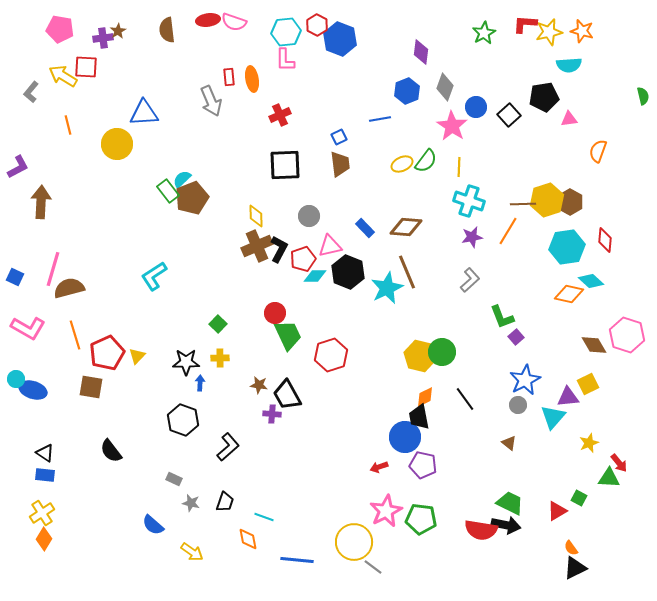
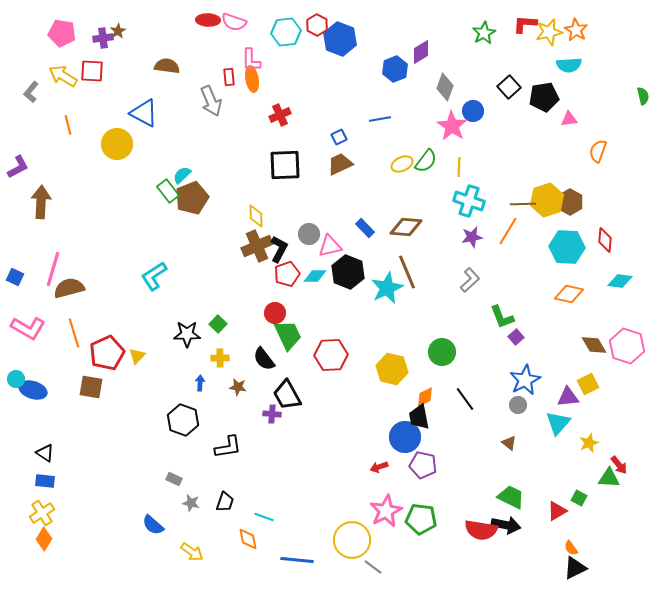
red ellipse at (208, 20): rotated 10 degrees clockwise
pink pentagon at (60, 29): moved 2 px right, 4 px down
brown semicircle at (167, 30): moved 36 px down; rotated 105 degrees clockwise
orange star at (582, 31): moved 6 px left, 1 px up; rotated 15 degrees clockwise
purple diamond at (421, 52): rotated 50 degrees clockwise
pink L-shape at (285, 60): moved 34 px left
red square at (86, 67): moved 6 px right, 4 px down
blue hexagon at (407, 91): moved 12 px left, 22 px up
blue circle at (476, 107): moved 3 px left, 4 px down
blue triangle at (144, 113): rotated 32 degrees clockwise
black square at (509, 115): moved 28 px up
brown trapezoid at (340, 164): rotated 108 degrees counterclockwise
cyan semicircle at (182, 179): moved 4 px up
gray circle at (309, 216): moved 18 px down
cyan hexagon at (567, 247): rotated 12 degrees clockwise
red pentagon at (303, 259): moved 16 px left, 15 px down
cyan diamond at (591, 281): moved 29 px right; rotated 35 degrees counterclockwise
orange line at (75, 335): moved 1 px left, 2 px up
pink hexagon at (627, 335): moved 11 px down
red hexagon at (331, 355): rotated 16 degrees clockwise
yellow hexagon at (420, 356): moved 28 px left, 13 px down
black star at (186, 362): moved 1 px right, 28 px up
brown star at (259, 385): moved 21 px left, 2 px down
cyan triangle at (553, 417): moved 5 px right, 6 px down
black L-shape at (228, 447): rotated 32 degrees clockwise
black semicircle at (111, 451): moved 153 px right, 92 px up
red arrow at (619, 463): moved 2 px down
blue rectangle at (45, 475): moved 6 px down
green trapezoid at (510, 503): moved 1 px right, 6 px up
yellow circle at (354, 542): moved 2 px left, 2 px up
